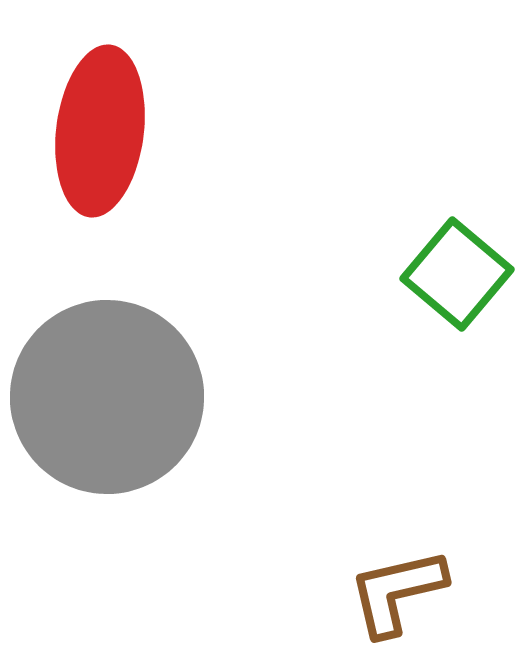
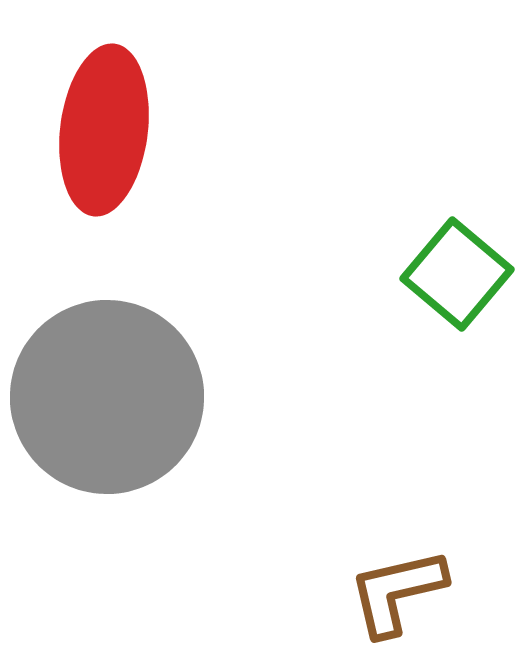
red ellipse: moved 4 px right, 1 px up
